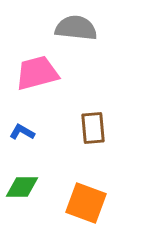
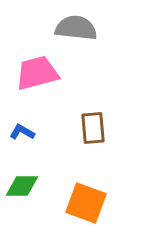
green diamond: moved 1 px up
